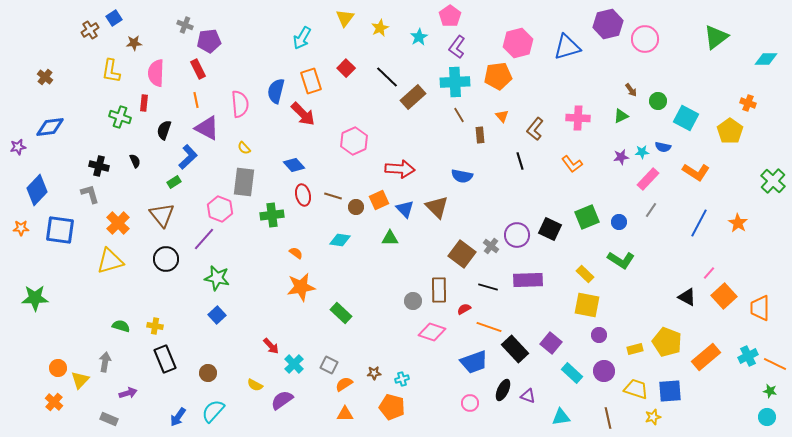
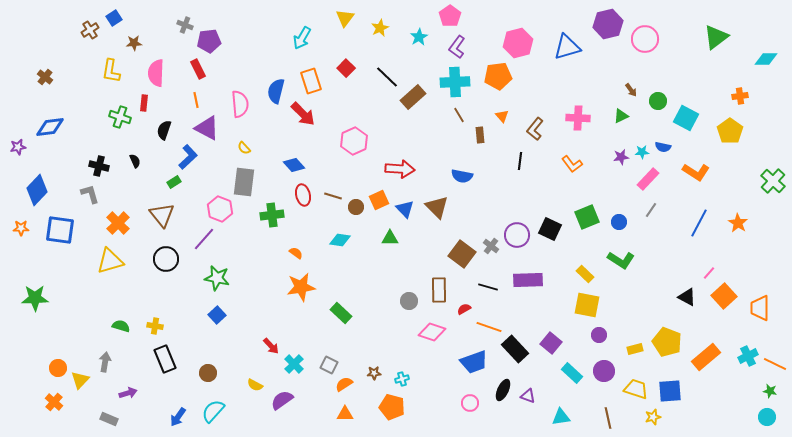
orange cross at (748, 103): moved 8 px left, 7 px up; rotated 28 degrees counterclockwise
black line at (520, 161): rotated 24 degrees clockwise
gray circle at (413, 301): moved 4 px left
